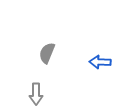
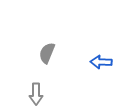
blue arrow: moved 1 px right
